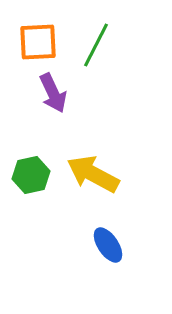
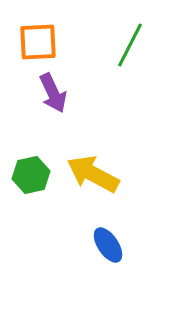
green line: moved 34 px right
